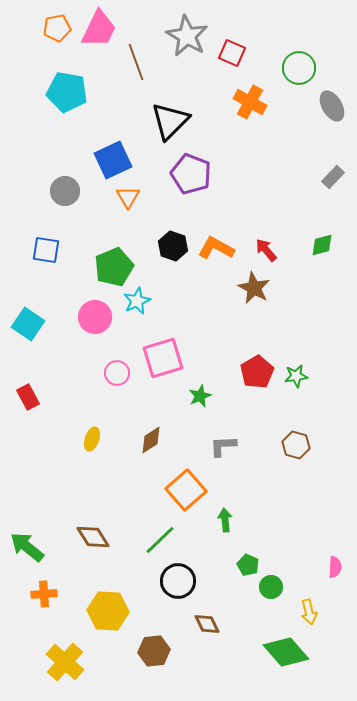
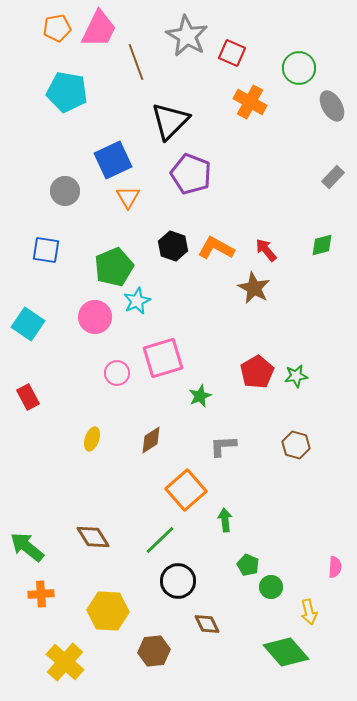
orange cross at (44, 594): moved 3 px left
